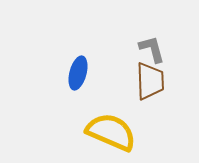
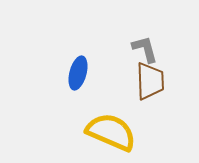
gray L-shape: moved 7 px left
